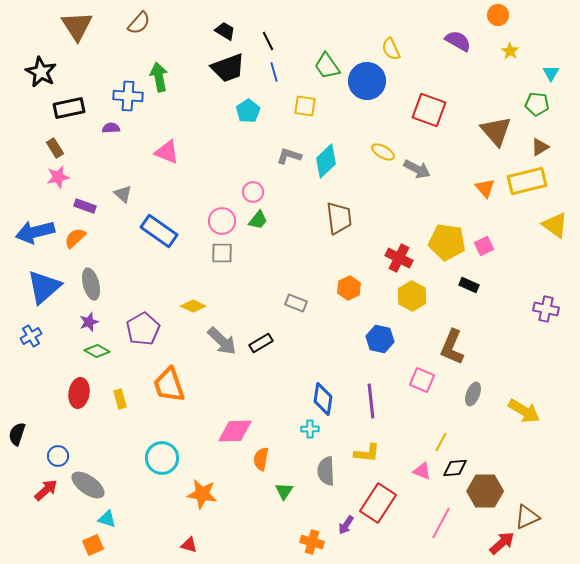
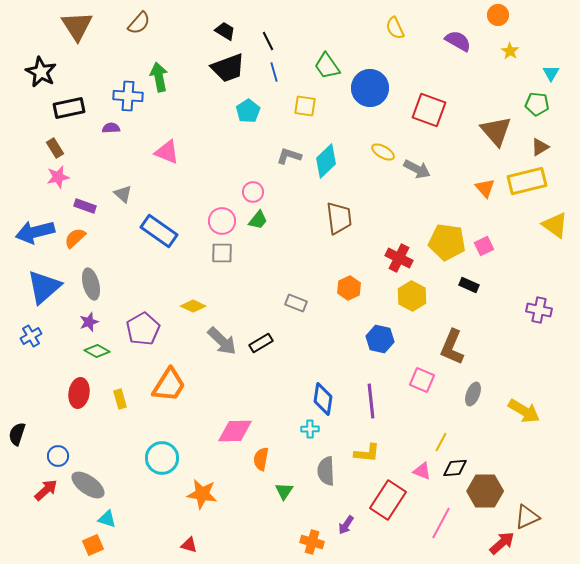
yellow semicircle at (391, 49): moved 4 px right, 21 px up
blue circle at (367, 81): moved 3 px right, 7 px down
purple cross at (546, 309): moved 7 px left, 1 px down
orange trapezoid at (169, 385): rotated 129 degrees counterclockwise
red rectangle at (378, 503): moved 10 px right, 3 px up
